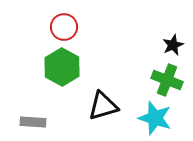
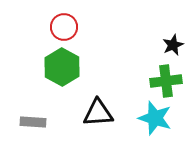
green cross: moved 1 px left, 1 px down; rotated 28 degrees counterclockwise
black triangle: moved 5 px left, 7 px down; rotated 12 degrees clockwise
